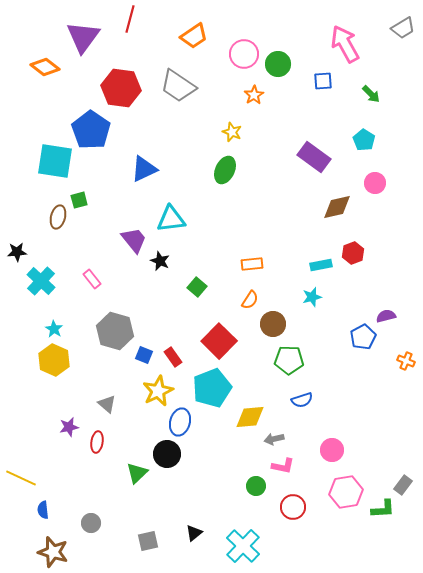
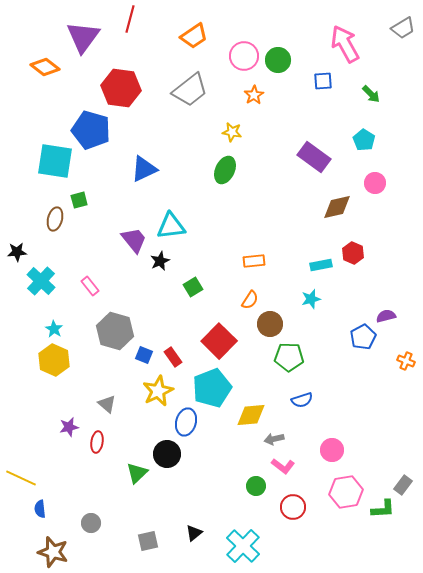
pink circle at (244, 54): moved 2 px down
green circle at (278, 64): moved 4 px up
gray trapezoid at (178, 86): moved 12 px right, 4 px down; rotated 72 degrees counterclockwise
blue pentagon at (91, 130): rotated 18 degrees counterclockwise
yellow star at (232, 132): rotated 12 degrees counterclockwise
brown ellipse at (58, 217): moved 3 px left, 2 px down
cyan triangle at (171, 219): moved 7 px down
red hexagon at (353, 253): rotated 15 degrees counterclockwise
black star at (160, 261): rotated 24 degrees clockwise
orange rectangle at (252, 264): moved 2 px right, 3 px up
pink rectangle at (92, 279): moved 2 px left, 7 px down
green square at (197, 287): moved 4 px left; rotated 18 degrees clockwise
cyan star at (312, 297): moved 1 px left, 2 px down
brown circle at (273, 324): moved 3 px left
green pentagon at (289, 360): moved 3 px up
yellow diamond at (250, 417): moved 1 px right, 2 px up
blue ellipse at (180, 422): moved 6 px right
pink L-shape at (283, 466): rotated 25 degrees clockwise
blue semicircle at (43, 510): moved 3 px left, 1 px up
